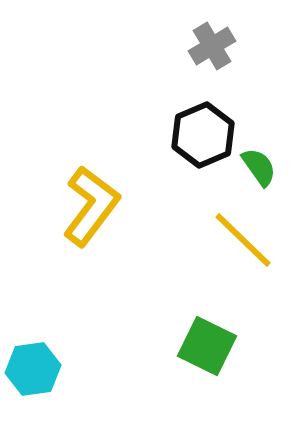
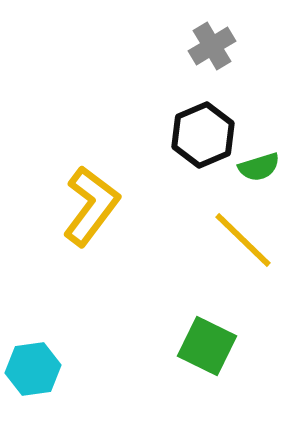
green semicircle: rotated 108 degrees clockwise
